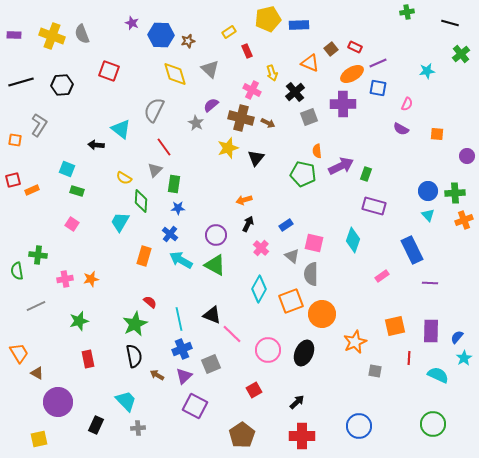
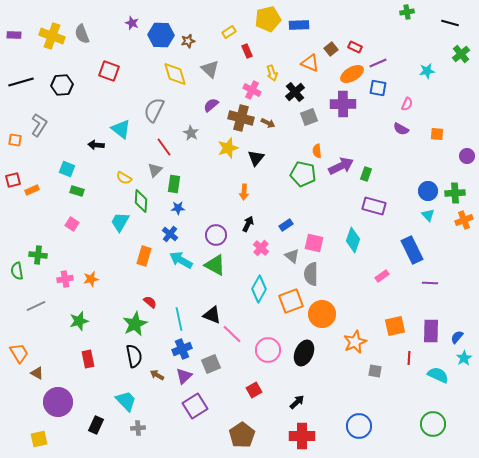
gray star at (196, 123): moved 5 px left, 10 px down
orange arrow at (244, 200): moved 8 px up; rotated 70 degrees counterclockwise
purple square at (195, 406): rotated 30 degrees clockwise
